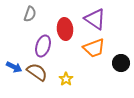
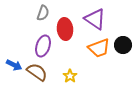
gray semicircle: moved 13 px right, 1 px up
orange trapezoid: moved 5 px right
black circle: moved 2 px right, 18 px up
blue arrow: moved 2 px up
yellow star: moved 4 px right, 3 px up
